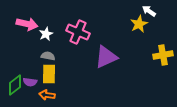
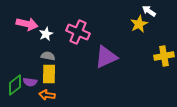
yellow cross: moved 1 px right, 1 px down
